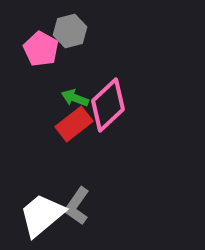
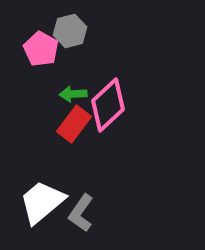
green arrow: moved 2 px left, 4 px up; rotated 24 degrees counterclockwise
red rectangle: rotated 15 degrees counterclockwise
gray L-shape: moved 4 px right, 7 px down
white trapezoid: moved 13 px up
